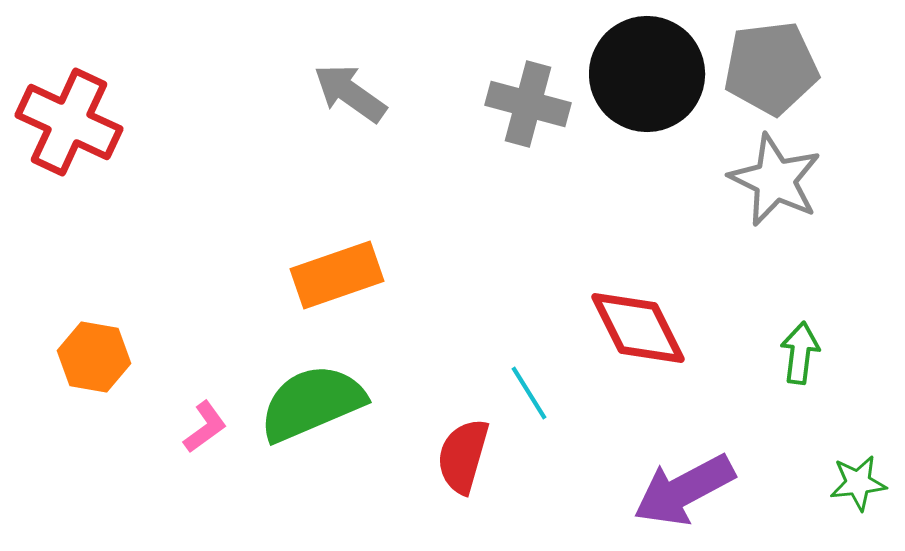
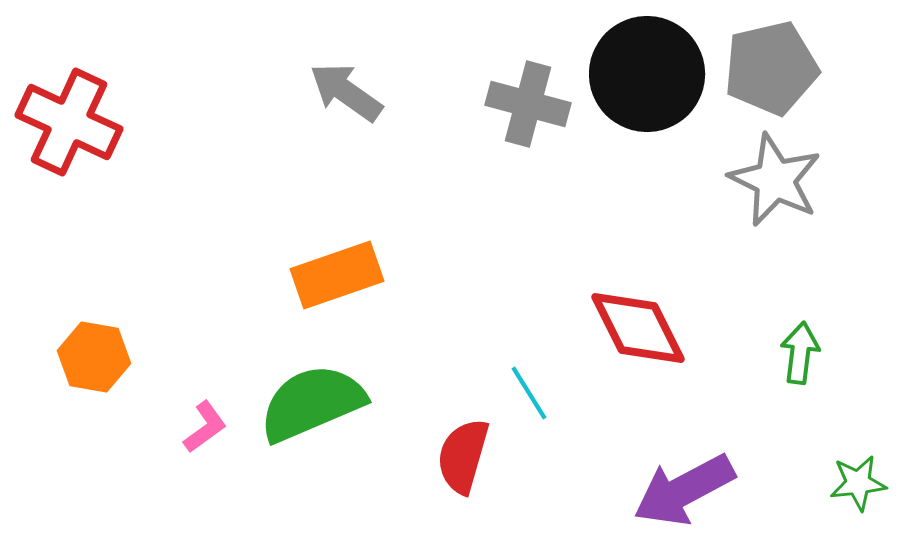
gray pentagon: rotated 6 degrees counterclockwise
gray arrow: moved 4 px left, 1 px up
